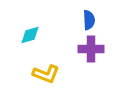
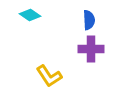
cyan diamond: moved 20 px up; rotated 50 degrees clockwise
yellow L-shape: moved 3 px right, 2 px down; rotated 36 degrees clockwise
